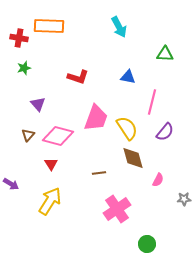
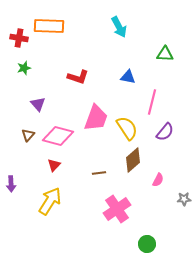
brown diamond: moved 2 px down; rotated 65 degrees clockwise
red triangle: moved 3 px right, 1 px down; rotated 16 degrees clockwise
purple arrow: rotated 56 degrees clockwise
